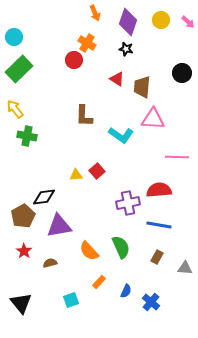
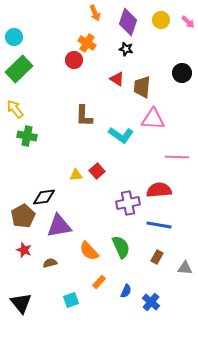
red star: moved 1 px up; rotated 14 degrees counterclockwise
